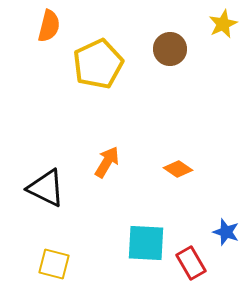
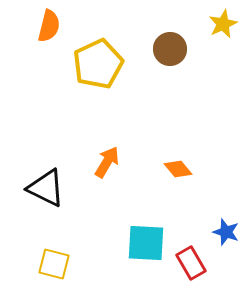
orange diamond: rotated 16 degrees clockwise
